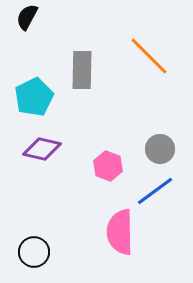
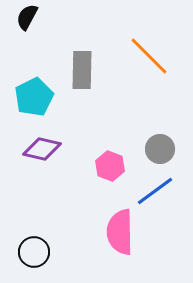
pink hexagon: moved 2 px right
